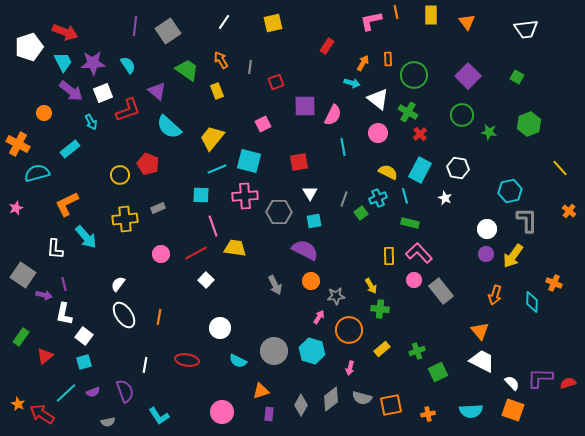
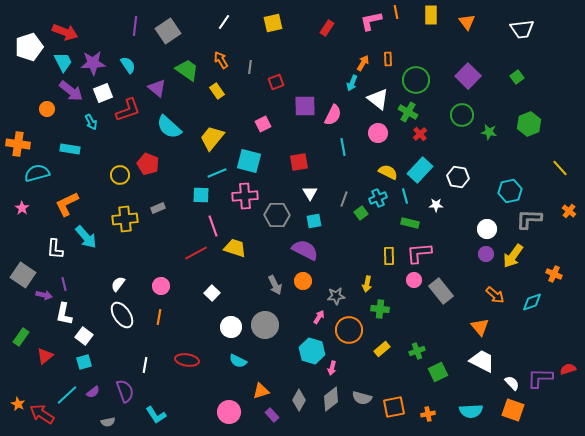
white trapezoid at (526, 29): moved 4 px left
red rectangle at (327, 46): moved 18 px up
green circle at (414, 75): moved 2 px right, 5 px down
green square at (517, 77): rotated 24 degrees clockwise
cyan arrow at (352, 83): rotated 98 degrees clockwise
purple triangle at (157, 91): moved 3 px up
yellow rectangle at (217, 91): rotated 14 degrees counterclockwise
orange circle at (44, 113): moved 3 px right, 4 px up
orange cross at (18, 144): rotated 20 degrees counterclockwise
cyan rectangle at (70, 149): rotated 48 degrees clockwise
white hexagon at (458, 168): moved 9 px down
cyan line at (217, 169): moved 4 px down
cyan rectangle at (420, 170): rotated 15 degrees clockwise
white star at (445, 198): moved 9 px left, 7 px down; rotated 24 degrees counterclockwise
pink star at (16, 208): moved 6 px right; rotated 16 degrees counterclockwise
gray hexagon at (279, 212): moved 2 px left, 3 px down
gray L-shape at (527, 220): moved 2 px right, 1 px up; rotated 88 degrees counterclockwise
yellow trapezoid at (235, 248): rotated 10 degrees clockwise
pink L-shape at (419, 253): rotated 52 degrees counterclockwise
pink circle at (161, 254): moved 32 px down
white square at (206, 280): moved 6 px right, 13 px down
orange circle at (311, 281): moved 8 px left
orange cross at (554, 283): moved 9 px up
yellow arrow at (371, 286): moved 4 px left, 2 px up; rotated 42 degrees clockwise
orange arrow at (495, 295): rotated 66 degrees counterclockwise
cyan diamond at (532, 302): rotated 70 degrees clockwise
white ellipse at (124, 315): moved 2 px left
white circle at (220, 328): moved 11 px right, 1 px up
orange triangle at (480, 331): moved 4 px up
gray circle at (274, 351): moved 9 px left, 26 px up
pink arrow at (350, 368): moved 18 px left
red semicircle at (568, 383): moved 14 px up
purple semicircle at (93, 392): rotated 16 degrees counterclockwise
cyan line at (66, 393): moved 1 px right, 2 px down
gray diamond at (301, 405): moved 2 px left, 5 px up
orange square at (391, 405): moved 3 px right, 2 px down
pink circle at (222, 412): moved 7 px right
purple rectangle at (269, 414): moved 3 px right, 1 px down; rotated 48 degrees counterclockwise
cyan L-shape at (159, 416): moved 3 px left, 1 px up
